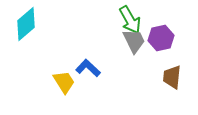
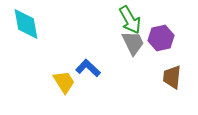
cyan diamond: rotated 60 degrees counterclockwise
gray trapezoid: moved 1 px left, 2 px down
